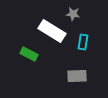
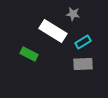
white rectangle: moved 1 px right
cyan rectangle: rotated 49 degrees clockwise
gray rectangle: moved 6 px right, 12 px up
